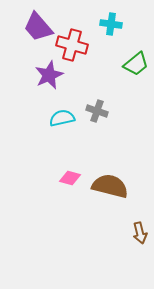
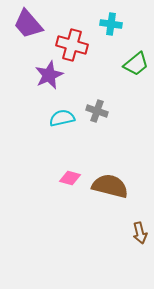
purple trapezoid: moved 10 px left, 3 px up
